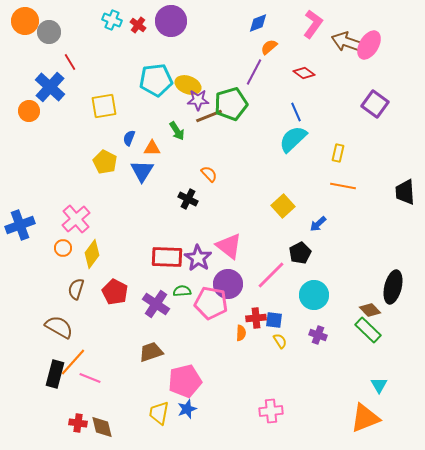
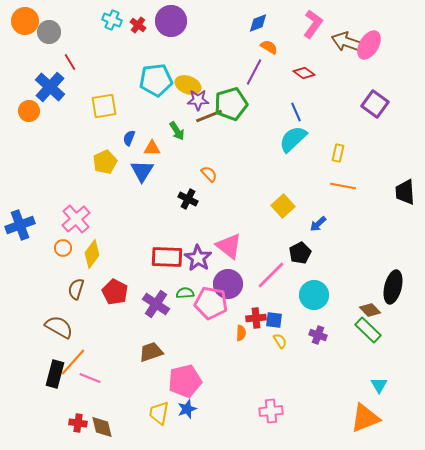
orange semicircle at (269, 47): rotated 72 degrees clockwise
yellow pentagon at (105, 162): rotated 20 degrees clockwise
green semicircle at (182, 291): moved 3 px right, 2 px down
